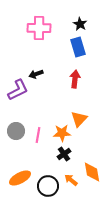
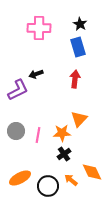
orange diamond: rotated 15 degrees counterclockwise
